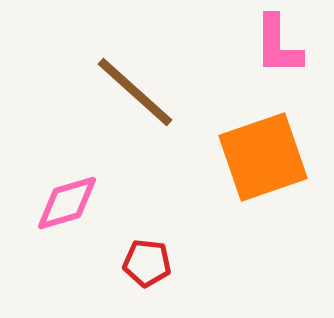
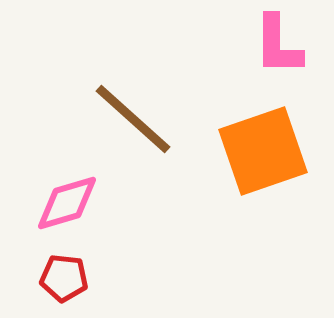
brown line: moved 2 px left, 27 px down
orange square: moved 6 px up
red pentagon: moved 83 px left, 15 px down
